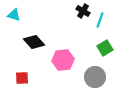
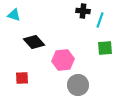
black cross: rotated 24 degrees counterclockwise
green square: rotated 28 degrees clockwise
gray circle: moved 17 px left, 8 px down
